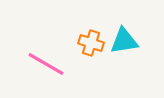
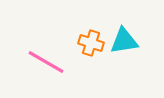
pink line: moved 2 px up
